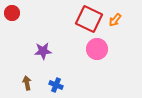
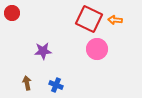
orange arrow: rotated 56 degrees clockwise
